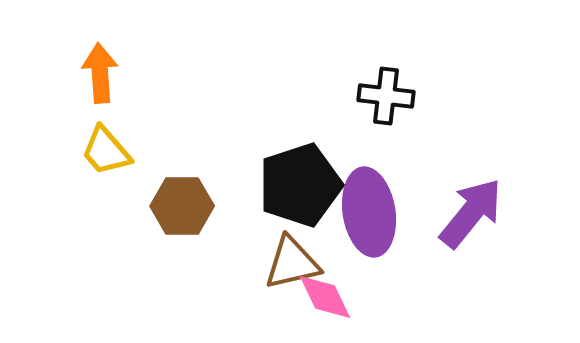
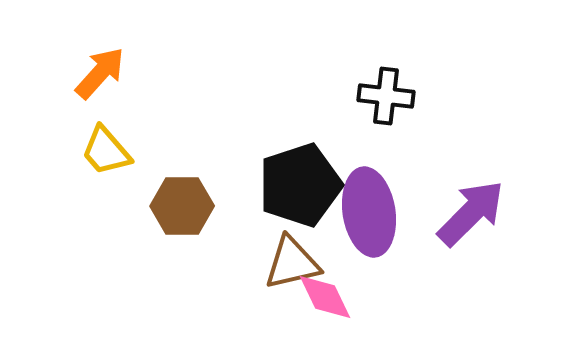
orange arrow: rotated 46 degrees clockwise
purple arrow: rotated 6 degrees clockwise
